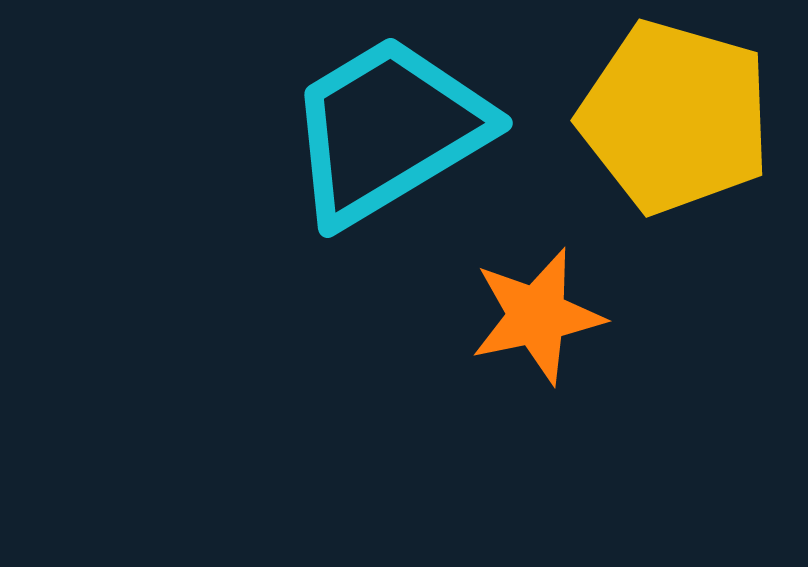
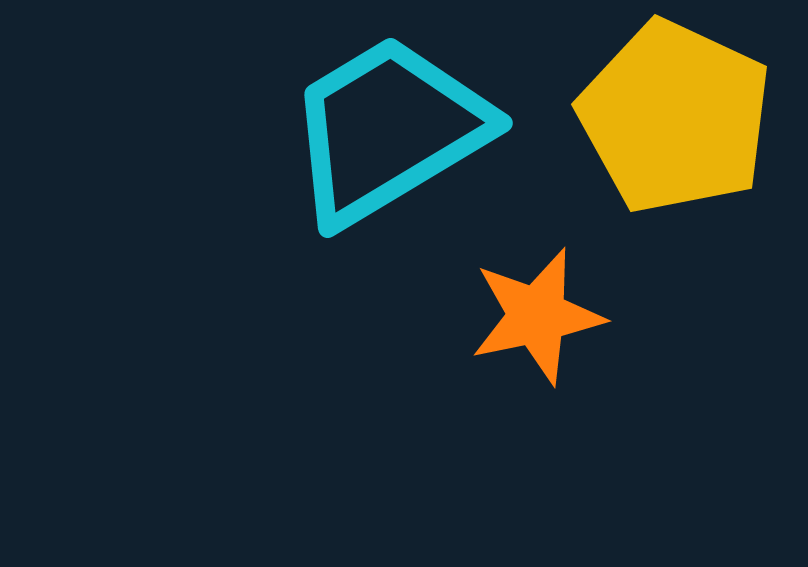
yellow pentagon: rotated 9 degrees clockwise
